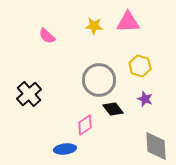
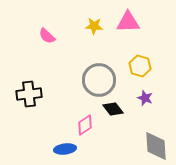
black cross: rotated 35 degrees clockwise
purple star: moved 1 px up
